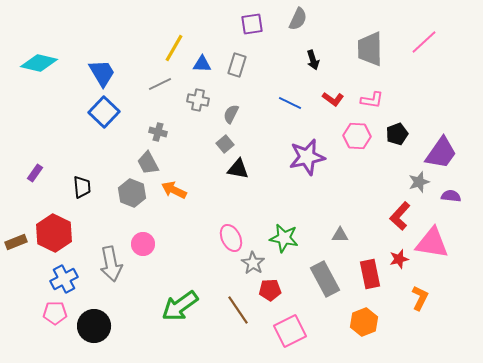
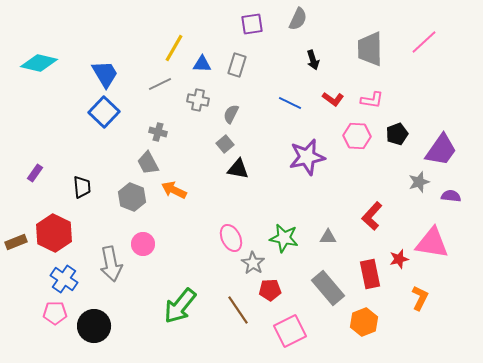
blue trapezoid at (102, 73): moved 3 px right, 1 px down
purple trapezoid at (441, 153): moved 3 px up
gray hexagon at (132, 193): moved 4 px down
red L-shape at (400, 216): moved 28 px left
gray triangle at (340, 235): moved 12 px left, 2 px down
blue cross at (64, 279): rotated 28 degrees counterclockwise
gray rectangle at (325, 279): moved 3 px right, 9 px down; rotated 12 degrees counterclockwise
green arrow at (180, 306): rotated 15 degrees counterclockwise
